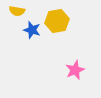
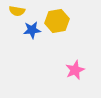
blue star: rotated 24 degrees counterclockwise
